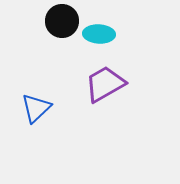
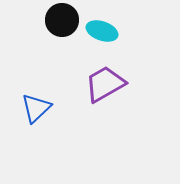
black circle: moved 1 px up
cyan ellipse: moved 3 px right, 3 px up; rotated 16 degrees clockwise
